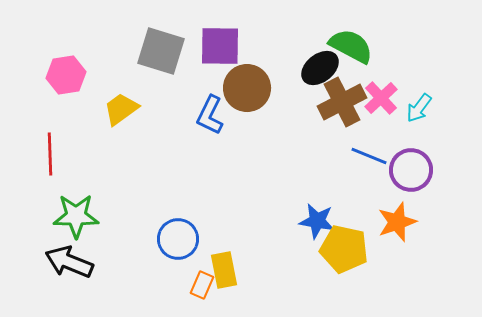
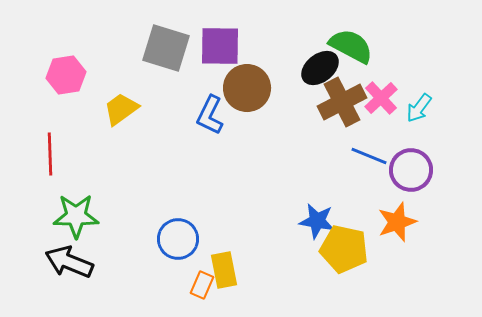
gray square: moved 5 px right, 3 px up
